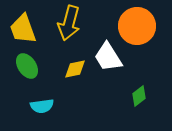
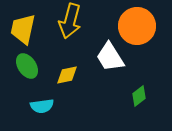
yellow arrow: moved 1 px right, 2 px up
yellow trapezoid: rotated 32 degrees clockwise
white trapezoid: moved 2 px right
yellow diamond: moved 8 px left, 6 px down
